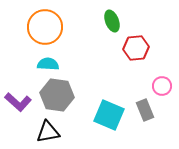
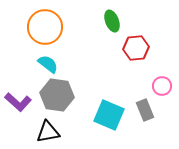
cyan semicircle: rotated 35 degrees clockwise
